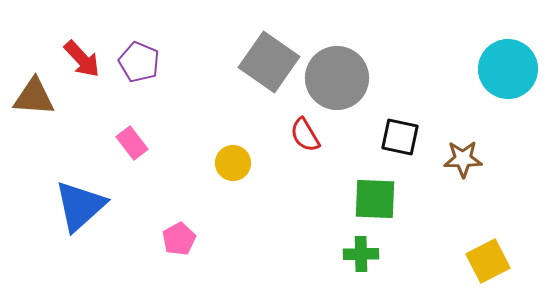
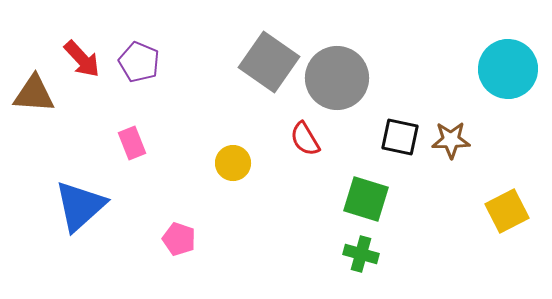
brown triangle: moved 3 px up
red semicircle: moved 4 px down
pink rectangle: rotated 16 degrees clockwise
brown star: moved 12 px left, 19 px up
green square: moved 9 px left; rotated 15 degrees clockwise
pink pentagon: rotated 24 degrees counterclockwise
green cross: rotated 16 degrees clockwise
yellow square: moved 19 px right, 50 px up
